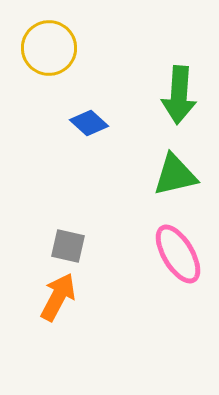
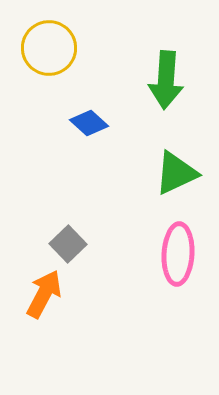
green arrow: moved 13 px left, 15 px up
green triangle: moved 1 px right, 2 px up; rotated 12 degrees counterclockwise
gray square: moved 2 px up; rotated 33 degrees clockwise
pink ellipse: rotated 34 degrees clockwise
orange arrow: moved 14 px left, 3 px up
